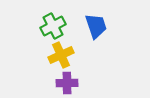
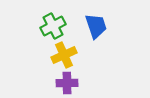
yellow cross: moved 3 px right
